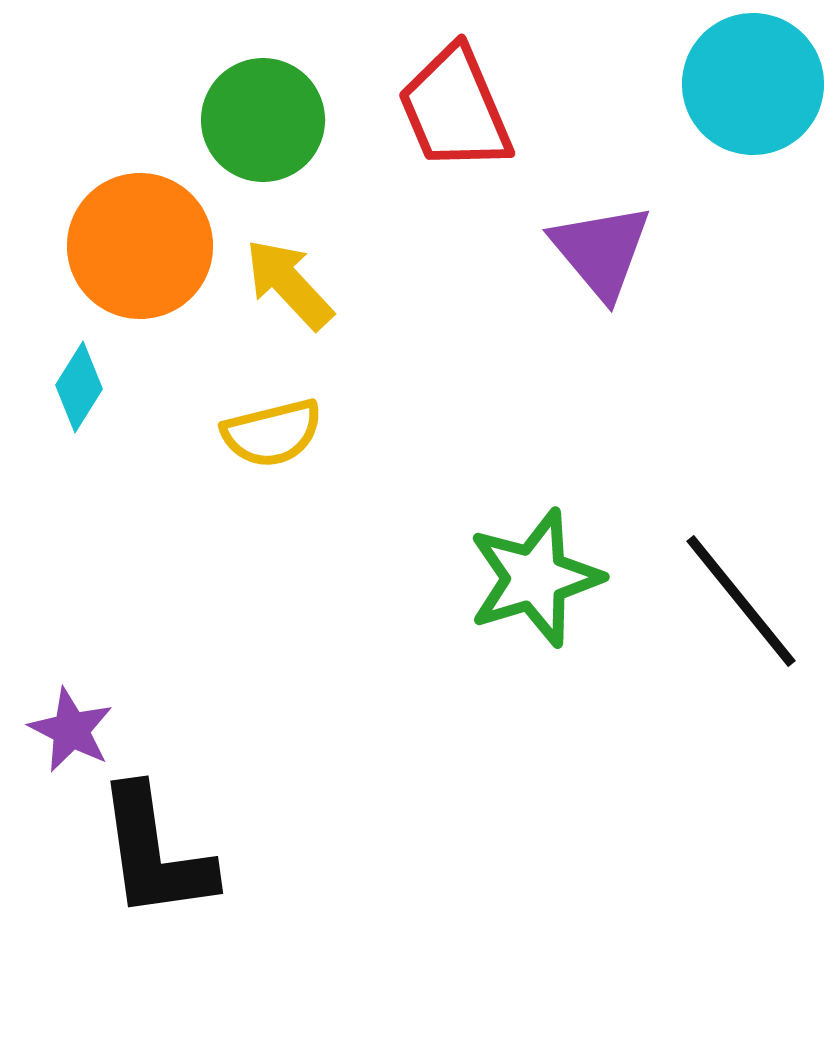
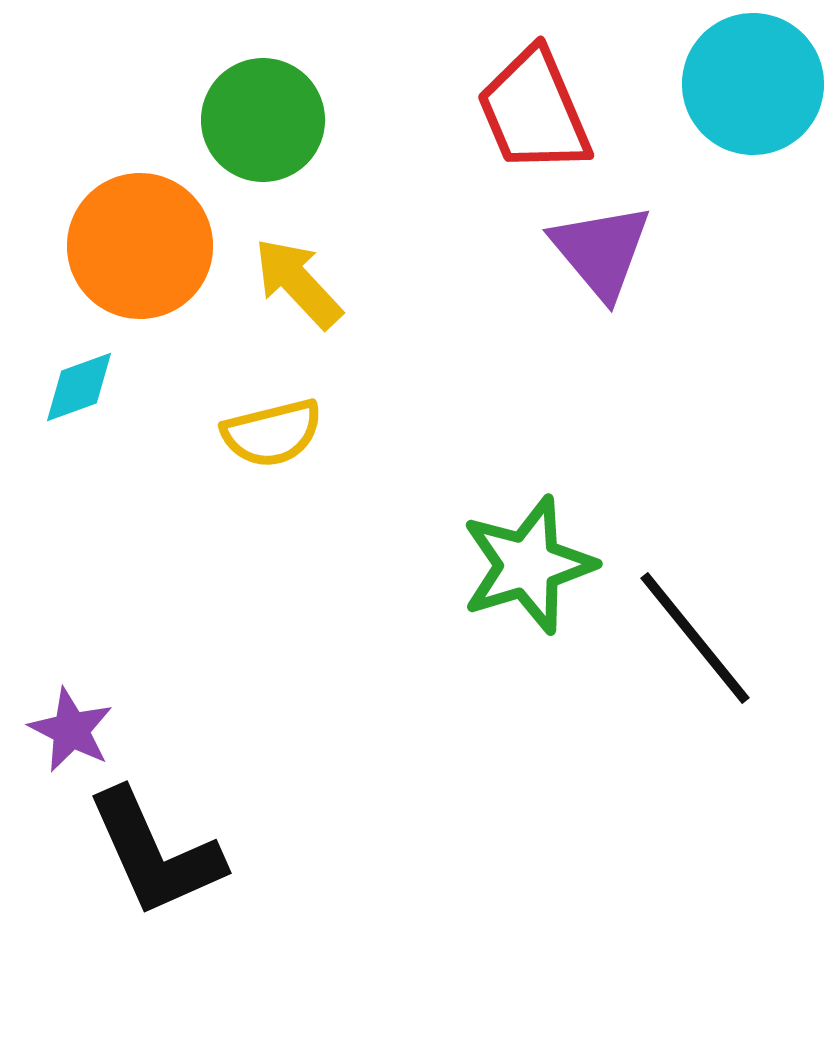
red trapezoid: moved 79 px right, 2 px down
yellow arrow: moved 9 px right, 1 px up
cyan diamond: rotated 38 degrees clockwise
green star: moved 7 px left, 13 px up
black line: moved 46 px left, 37 px down
black L-shape: rotated 16 degrees counterclockwise
